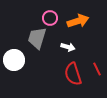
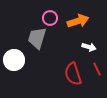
white arrow: moved 21 px right
